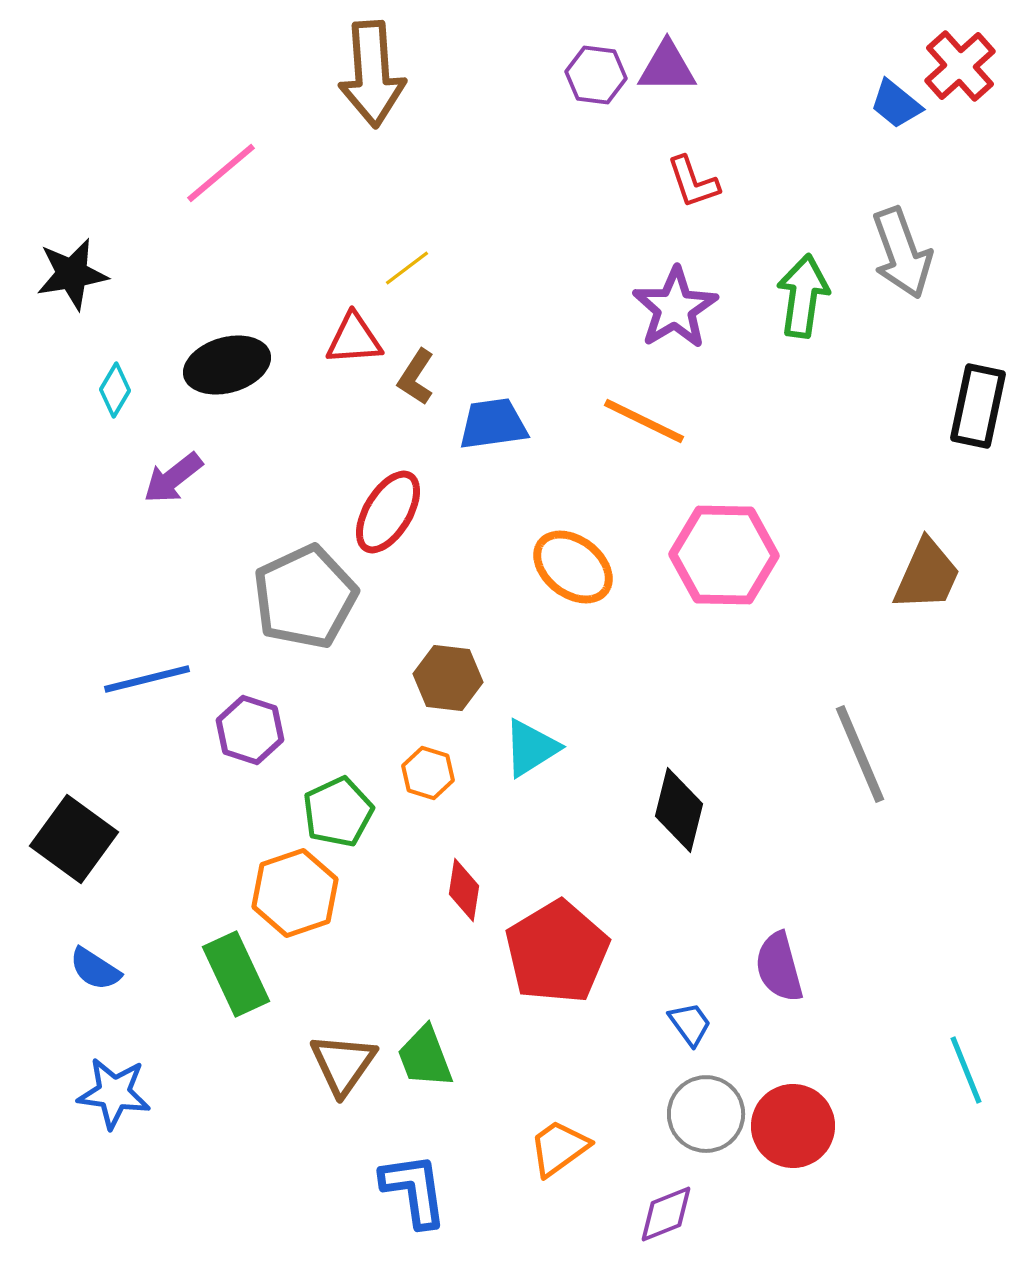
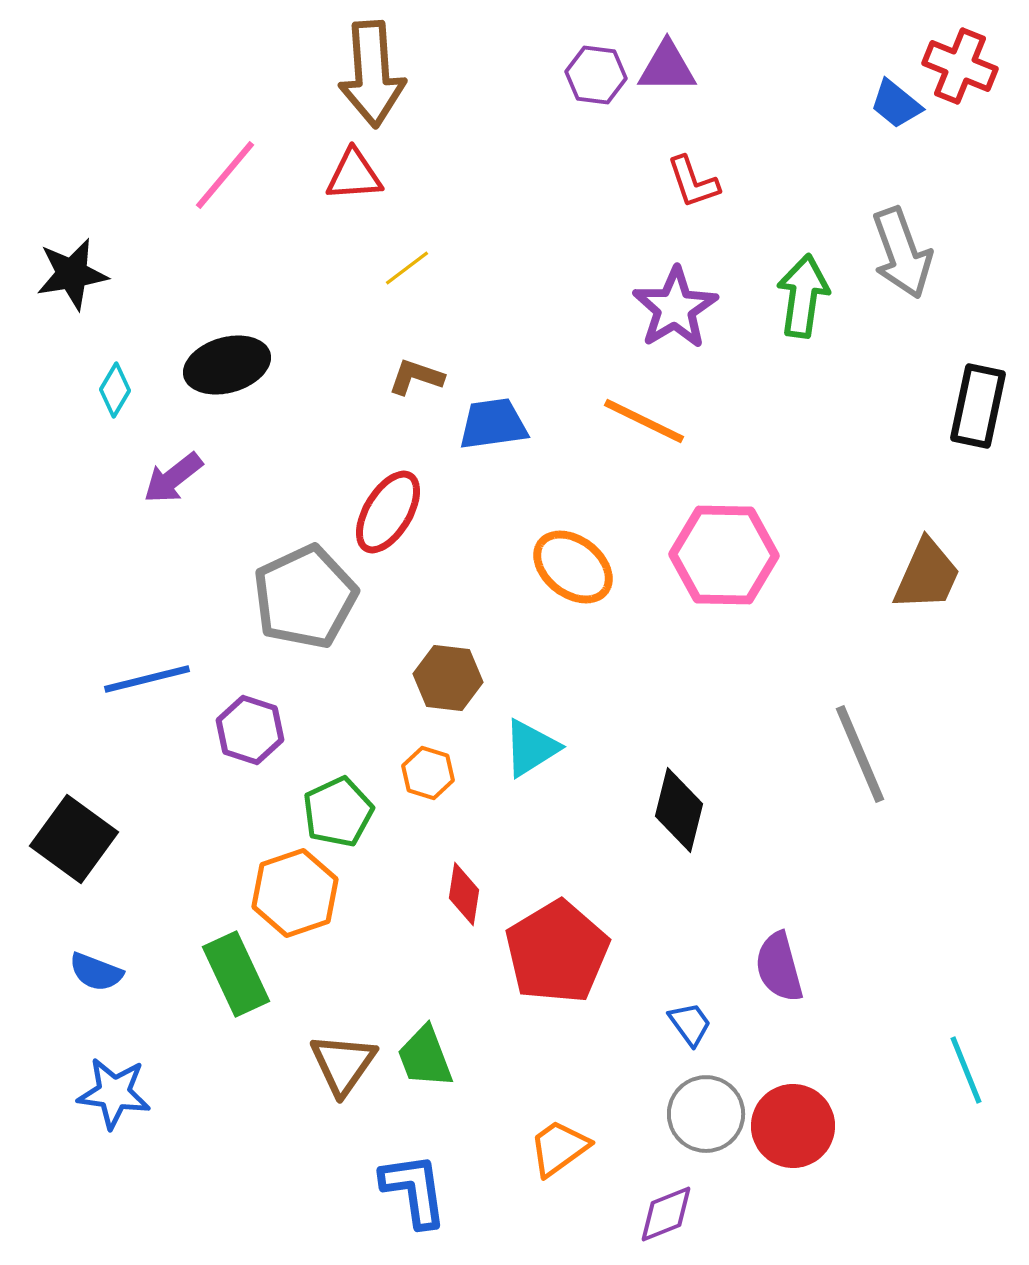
red cross at (960, 66): rotated 26 degrees counterclockwise
pink line at (221, 173): moved 4 px right, 2 px down; rotated 10 degrees counterclockwise
red triangle at (354, 339): moved 164 px up
brown L-shape at (416, 377): rotated 76 degrees clockwise
red diamond at (464, 890): moved 4 px down
blue semicircle at (95, 969): moved 1 px right, 3 px down; rotated 12 degrees counterclockwise
